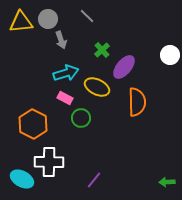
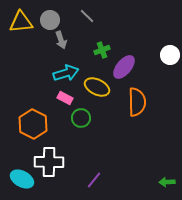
gray circle: moved 2 px right, 1 px down
green cross: rotated 21 degrees clockwise
